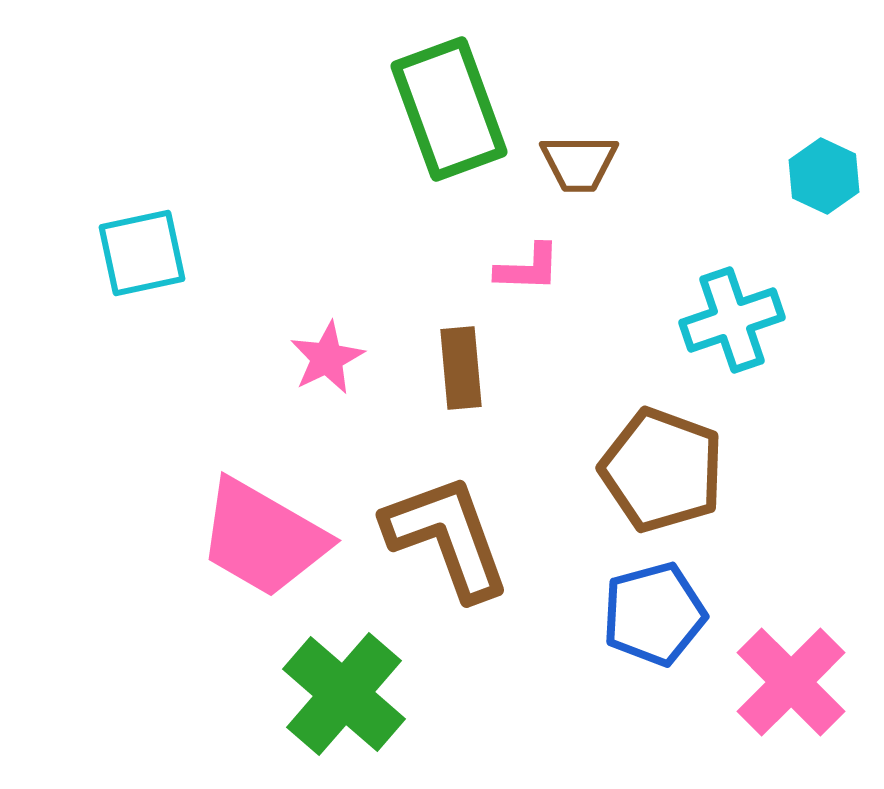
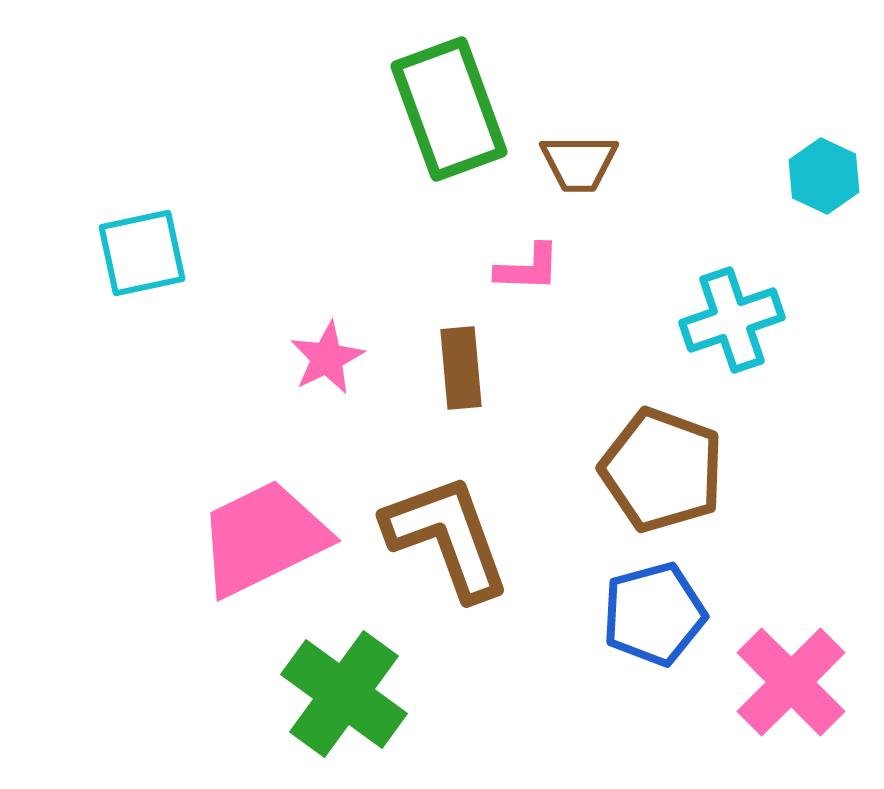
pink trapezoid: rotated 124 degrees clockwise
green cross: rotated 5 degrees counterclockwise
